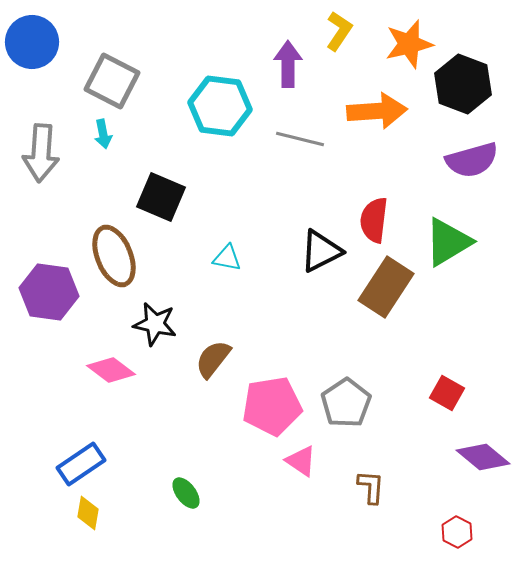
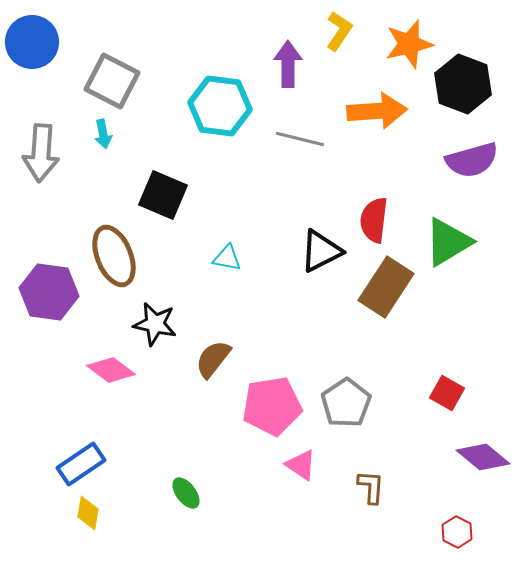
black square: moved 2 px right, 2 px up
pink triangle: moved 4 px down
